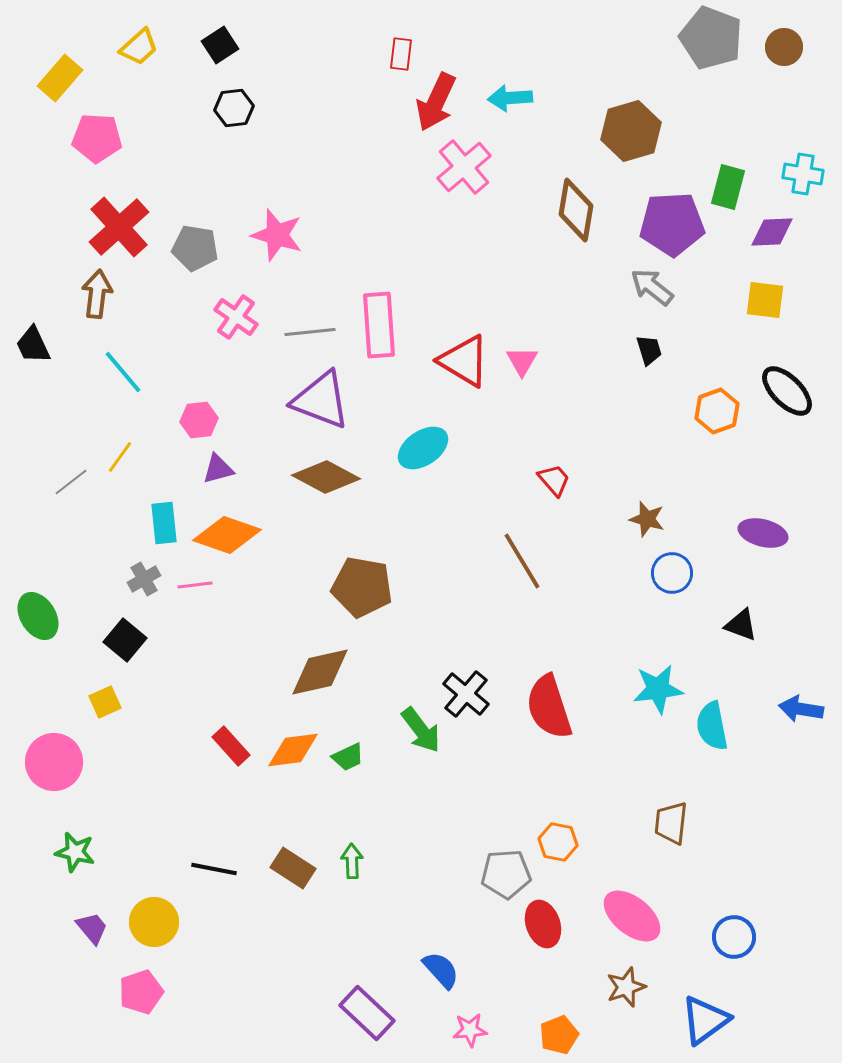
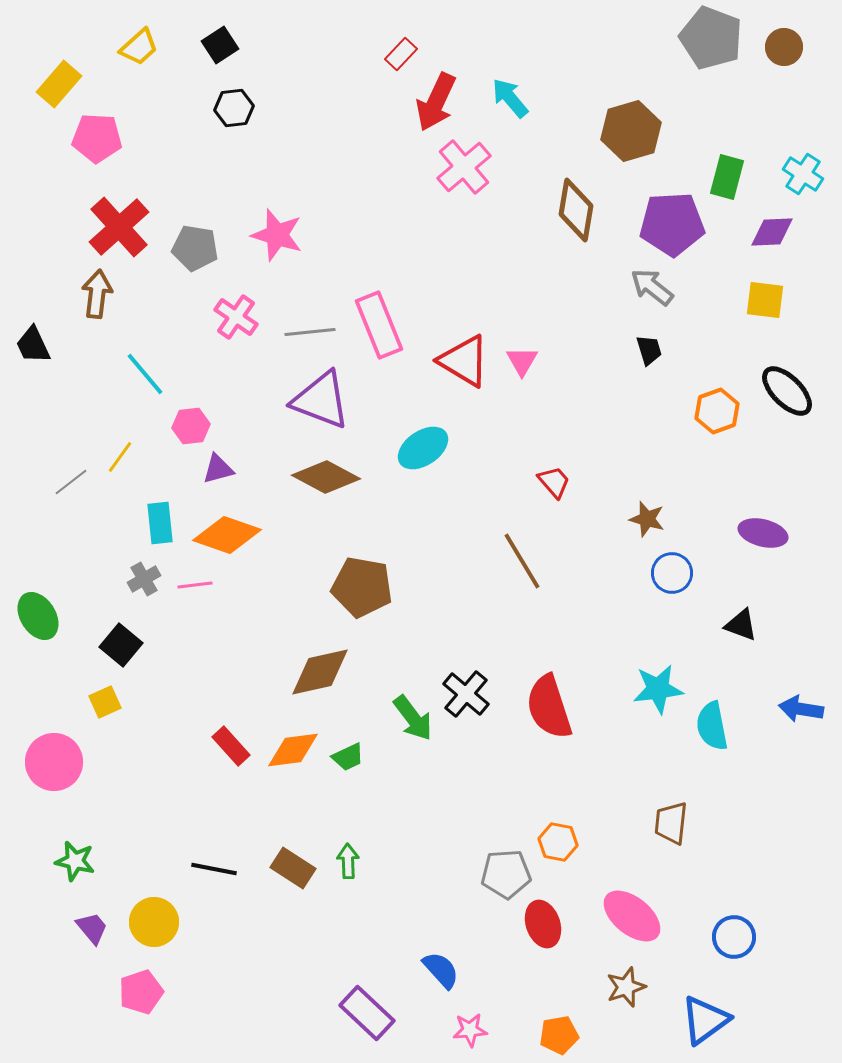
red rectangle at (401, 54): rotated 36 degrees clockwise
yellow rectangle at (60, 78): moved 1 px left, 6 px down
cyan arrow at (510, 98): rotated 54 degrees clockwise
cyan cross at (803, 174): rotated 24 degrees clockwise
green rectangle at (728, 187): moved 1 px left, 10 px up
pink rectangle at (379, 325): rotated 18 degrees counterclockwise
cyan line at (123, 372): moved 22 px right, 2 px down
pink hexagon at (199, 420): moved 8 px left, 6 px down
red trapezoid at (554, 480): moved 2 px down
cyan rectangle at (164, 523): moved 4 px left
black square at (125, 640): moved 4 px left, 5 px down
green arrow at (421, 730): moved 8 px left, 12 px up
green star at (75, 852): moved 9 px down
green arrow at (352, 861): moved 4 px left
orange pentagon at (559, 1035): rotated 12 degrees clockwise
